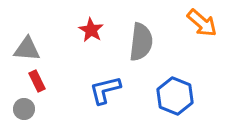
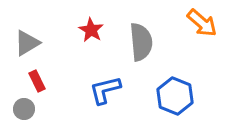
gray semicircle: rotated 12 degrees counterclockwise
gray triangle: moved 6 px up; rotated 36 degrees counterclockwise
